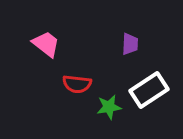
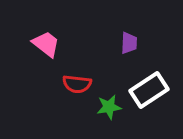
purple trapezoid: moved 1 px left, 1 px up
